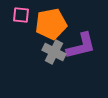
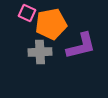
pink square: moved 6 px right, 2 px up; rotated 18 degrees clockwise
gray cross: moved 14 px left; rotated 30 degrees counterclockwise
